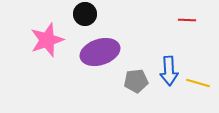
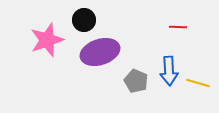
black circle: moved 1 px left, 6 px down
red line: moved 9 px left, 7 px down
gray pentagon: rotated 30 degrees clockwise
